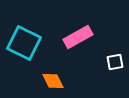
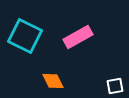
cyan square: moved 1 px right, 7 px up
white square: moved 24 px down
